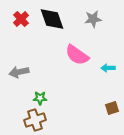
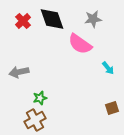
red cross: moved 2 px right, 2 px down
pink semicircle: moved 3 px right, 11 px up
cyan arrow: rotated 128 degrees counterclockwise
green star: rotated 16 degrees counterclockwise
brown cross: rotated 10 degrees counterclockwise
